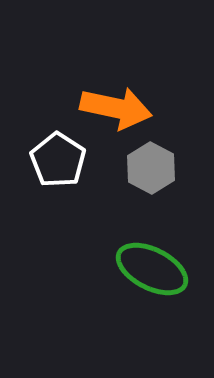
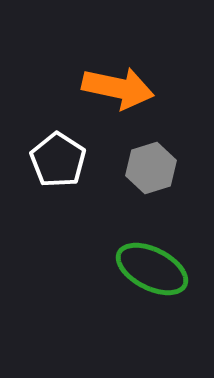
orange arrow: moved 2 px right, 20 px up
gray hexagon: rotated 15 degrees clockwise
